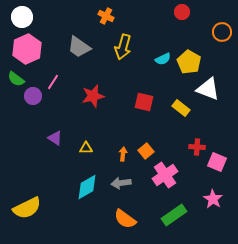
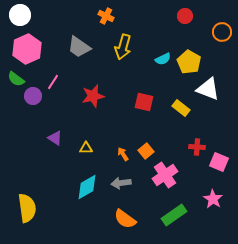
red circle: moved 3 px right, 4 px down
white circle: moved 2 px left, 2 px up
orange arrow: rotated 40 degrees counterclockwise
pink square: moved 2 px right
yellow semicircle: rotated 72 degrees counterclockwise
